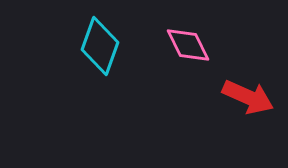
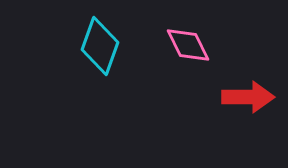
red arrow: rotated 24 degrees counterclockwise
